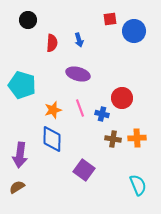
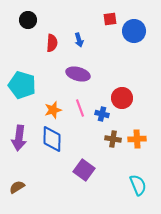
orange cross: moved 1 px down
purple arrow: moved 1 px left, 17 px up
